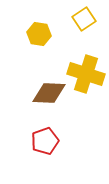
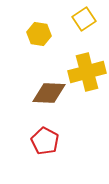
yellow cross: moved 1 px right, 2 px up; rotated 33 degrees counterclockwise
red pentagon: rotated 24 degrees counterclockwise
